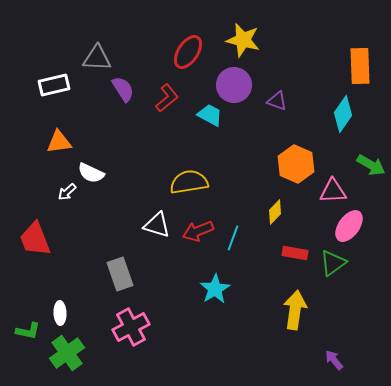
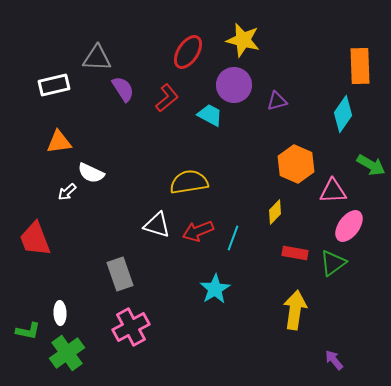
purple triangle: rotated 35 degrees counterclockwise
